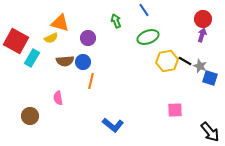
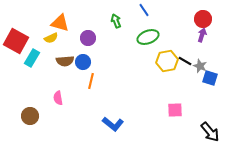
blue L-shape: moved 1 px up
